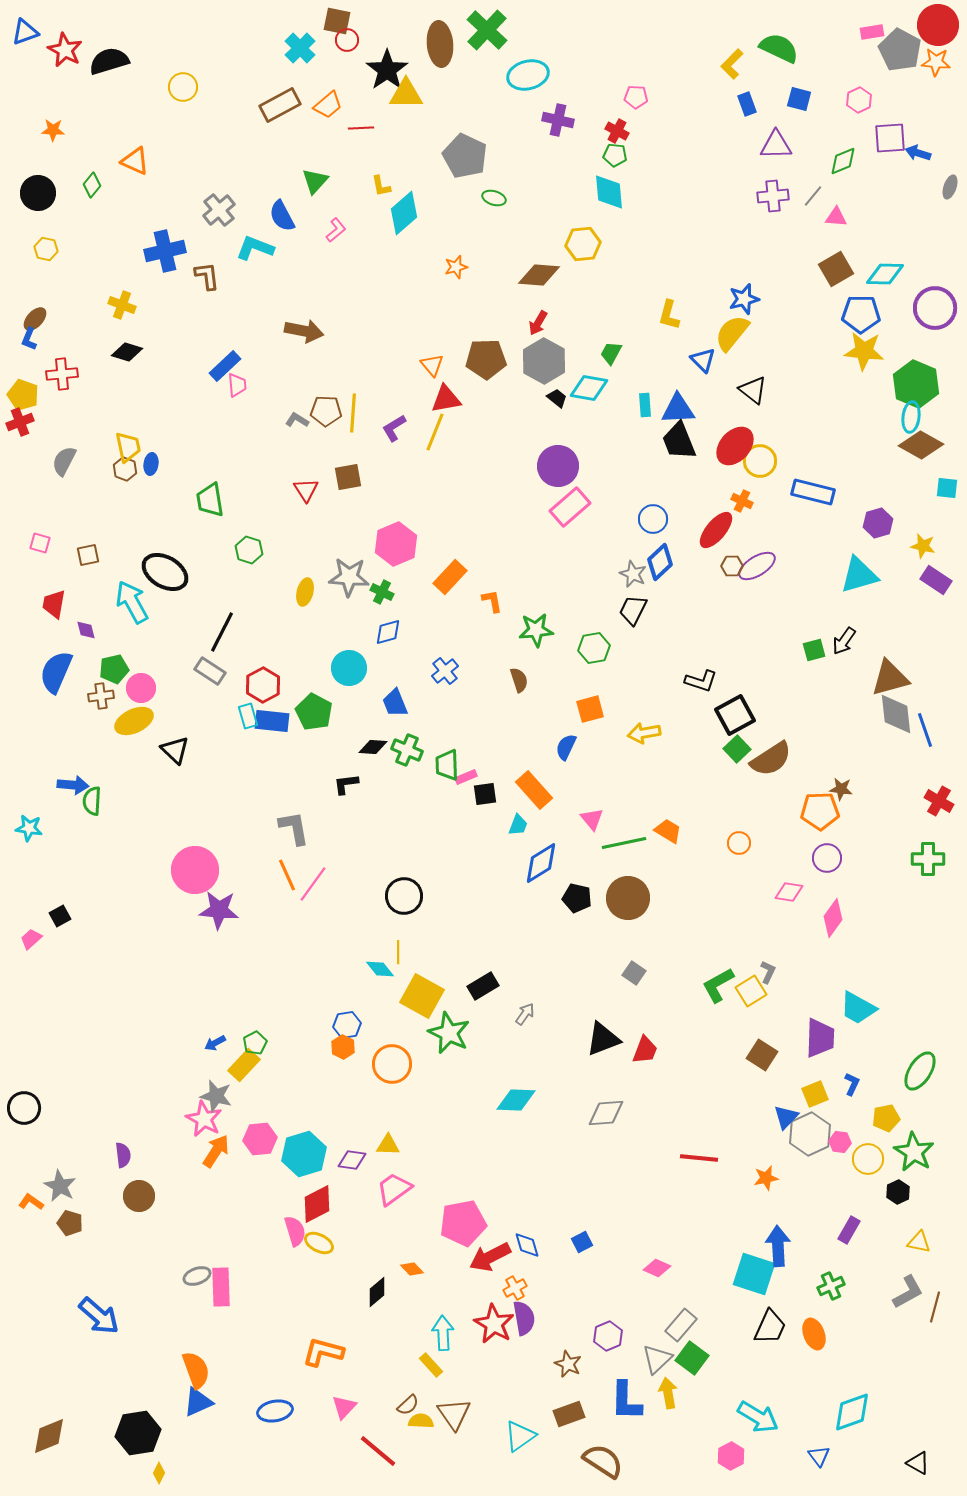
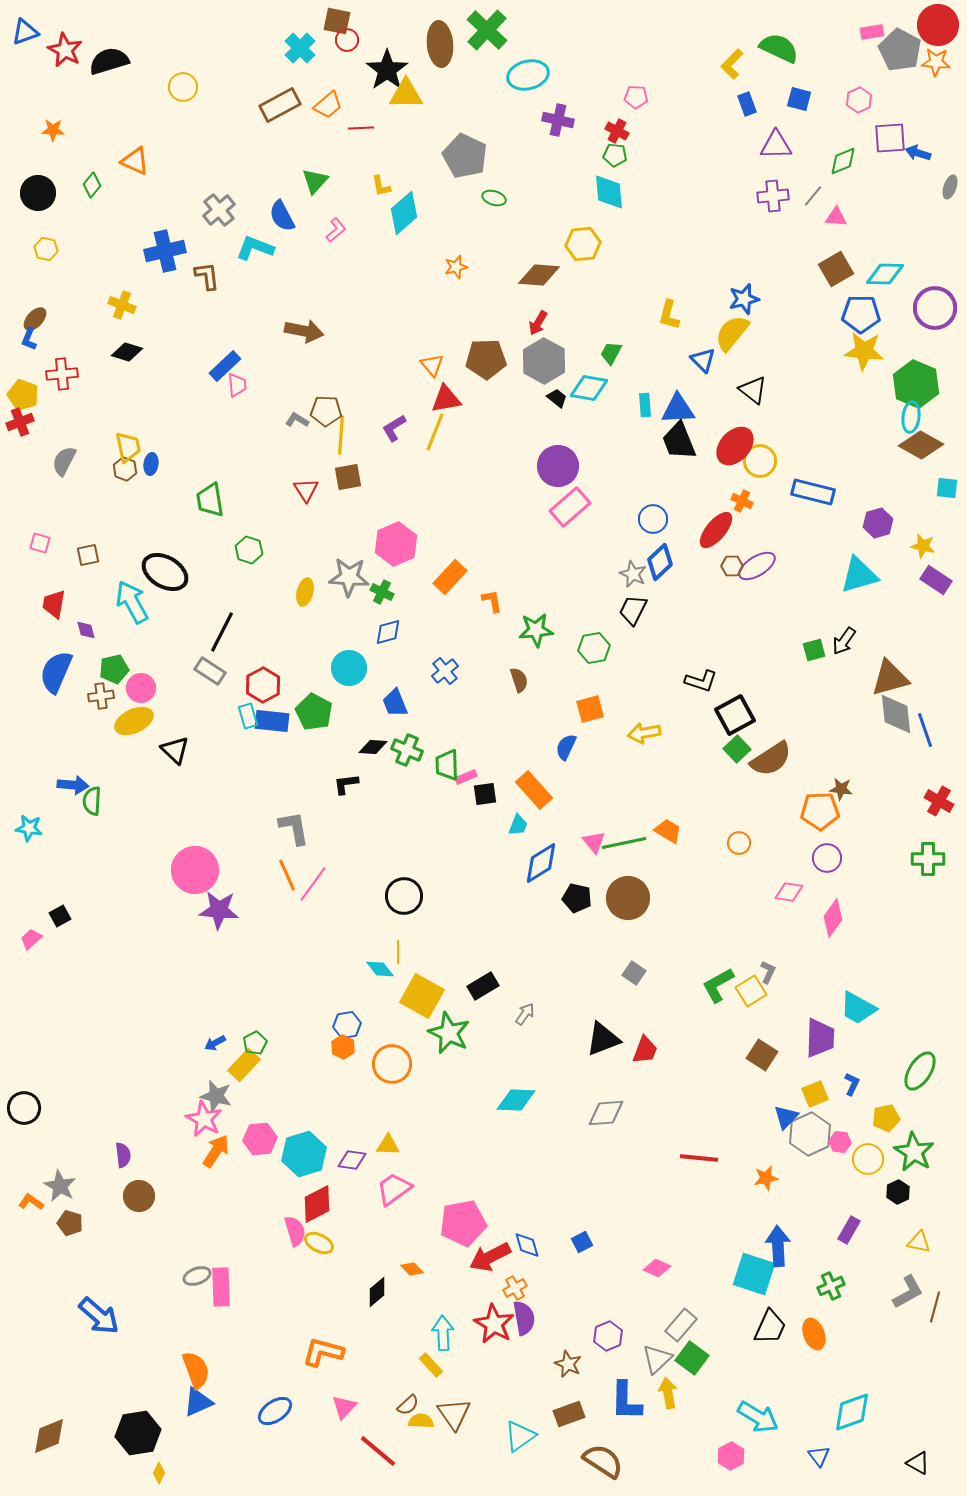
yellow line at (353, 413): moved 12 px left, 22 px down
pink triangle at (592, 819): moved 2 px right, 23 px down
blue ellipse at (275, 1411): rotated 24 degrees counterclockwise
